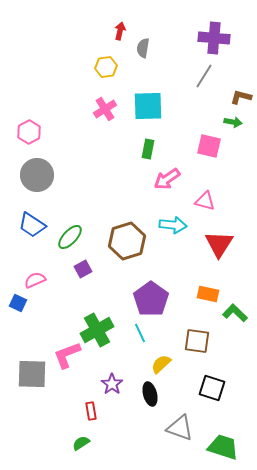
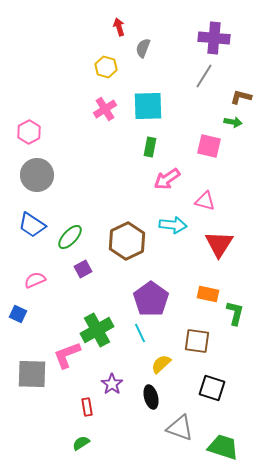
red arrow: moved 1 px left, 4 px up; rotated 30 degrees counterclockwise
gray semicircle: rotated 12 degrees clockwise
yellow hexagon: rotated 25 degrees clockwise
green rectangle: moved 2 px right, 2 px up
brown hexagon: rotated 9 degrees counterclockwise
blue square: moved 11 px down
green L-shape: rotated 60 degrees clockwise
black ellipse: moved 1 px right, 3 px down
red rectangle: moved 4 px left, 4 px up
